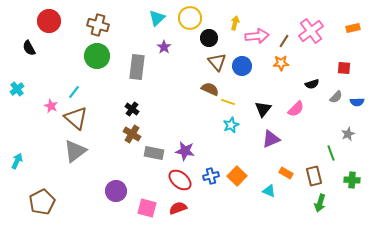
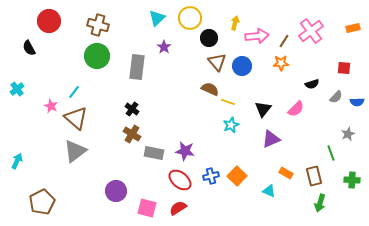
red semicircle at (178, 208): rotated 12 degrees counterclockwise
